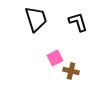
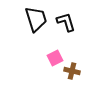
black L-shape: moved 12 px left
brown cross: moved 1 px right
